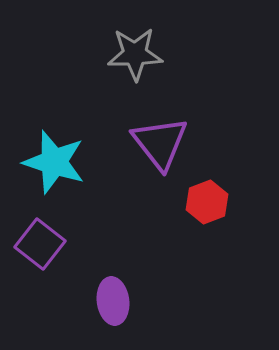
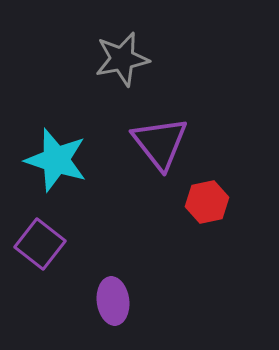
gray star: moved 13 px left, 5 px down; rotated 10 degrees counterclockwise
cyan star: moved 2 px right, 2 px up
red hexagon: rotated 9 degrees clockwise
